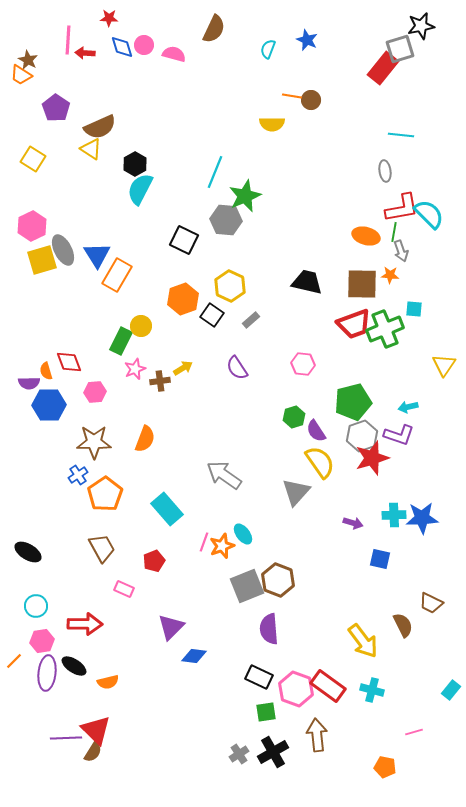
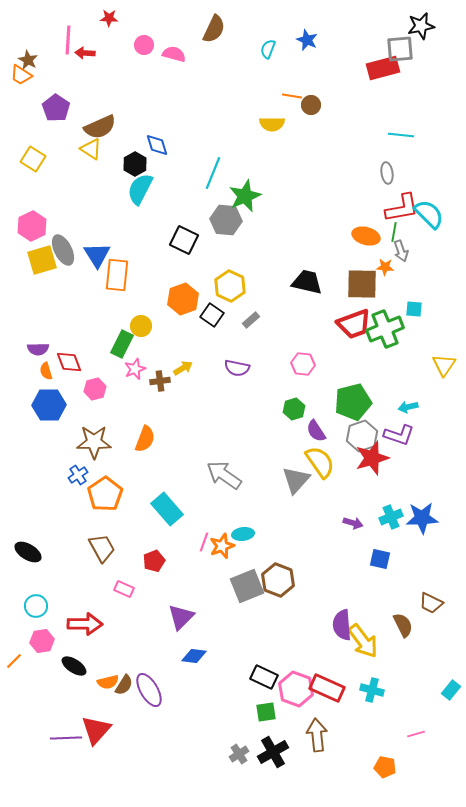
blue diamond at (122, 47): moved 35 px right, 98 px down
gray square at (400, 49): rotated 12 degrees clockwise
red rectangle at (383, 68): rotated 36 degrees clockwise
brown circle at (311, 100): moved 5 px down
gray ellipse at (385, 171): moved 2 px right, 2 px down
cyan line at (215, 172): moved 2 px left, 1 px down
orange rectangle at (117, 275): rotated 24 degrees counterclockwise
orange star at (390, 275): moved 5 px left, 8 px up
green rectangle at (121, 341): moved 1 px right, 3 px down
purple semicircle at (237, 368): rotated 45 degrees counterclockwise
purple semicircle at (29, 383): moved 9 px right, 34 px up
pink hexagon at (95, 392): moved 3 px up; rotated 10 degrees counterclockwise
green hexagon at (294, 417): moved 8 px up
gray triangle at (296, 492): moved 12 px up
cyan cross at (394, 515): moved 3 px left, 2 px down; rotated 20 degrees counterclockwise
cyan ellipse at (243, 534): rotated 60 degrees counterclockwise
purple triangle at (171, 627): moved 10 px right, 10 px up
purple semicircle at (269, 629): moved 73 px right, 4 px up
purple ellipse at (47, 673): moved 102 px right, 17 px down; rotated 36 degrees counterclockwise
black rectangle at (259, 677): moved 5 px right
red rectangle at (328, 686): moved 1 px left, 2 px down; rotated 12 degrees counterclockwise
red triangle at (96, 730): rotated 28 degrees clockwise
pink line at (414, 732): moved 2 px right, 2 px down
brown semicircle at (93, 752): moved 31 px right, 67 px up
